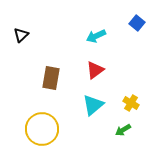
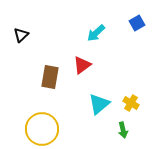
blue square: rotated 21 degrees clockwise
cyan arrow: moved 3 px up; rotated 18 degrees counterclockwise
red triangle: moved 13 px left, 5 px up
brown rectangle: moved 1 px left, 1 px up
cyan triangle: moved 6 px right, 1 px up
green arrow: rotated 70 degrees counterclockwise
